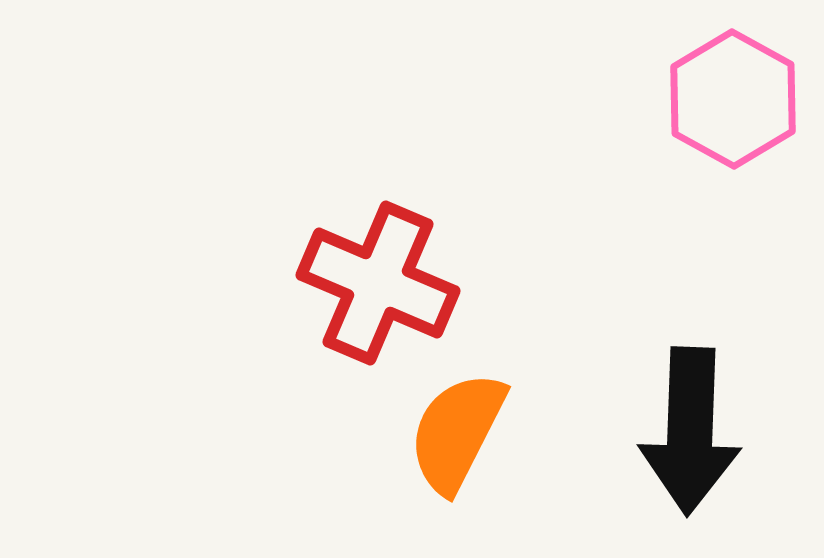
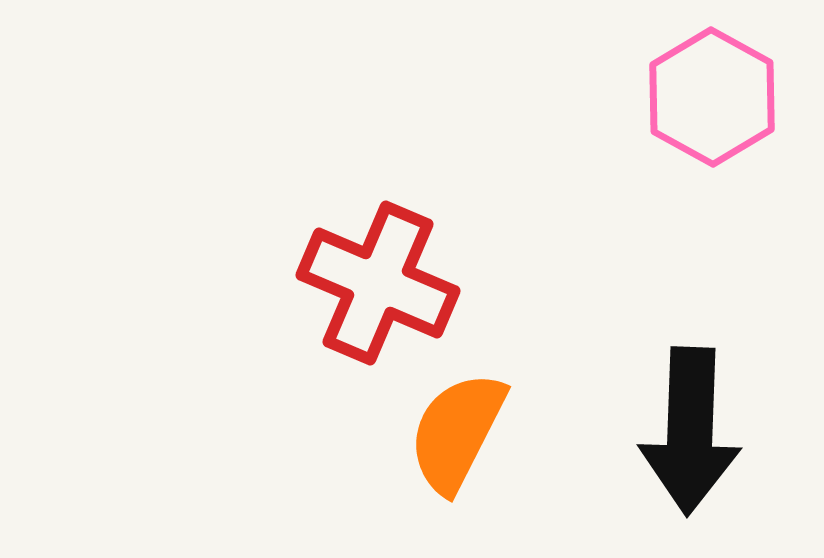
pink hexagon: moved 21 px left, 2 px up
